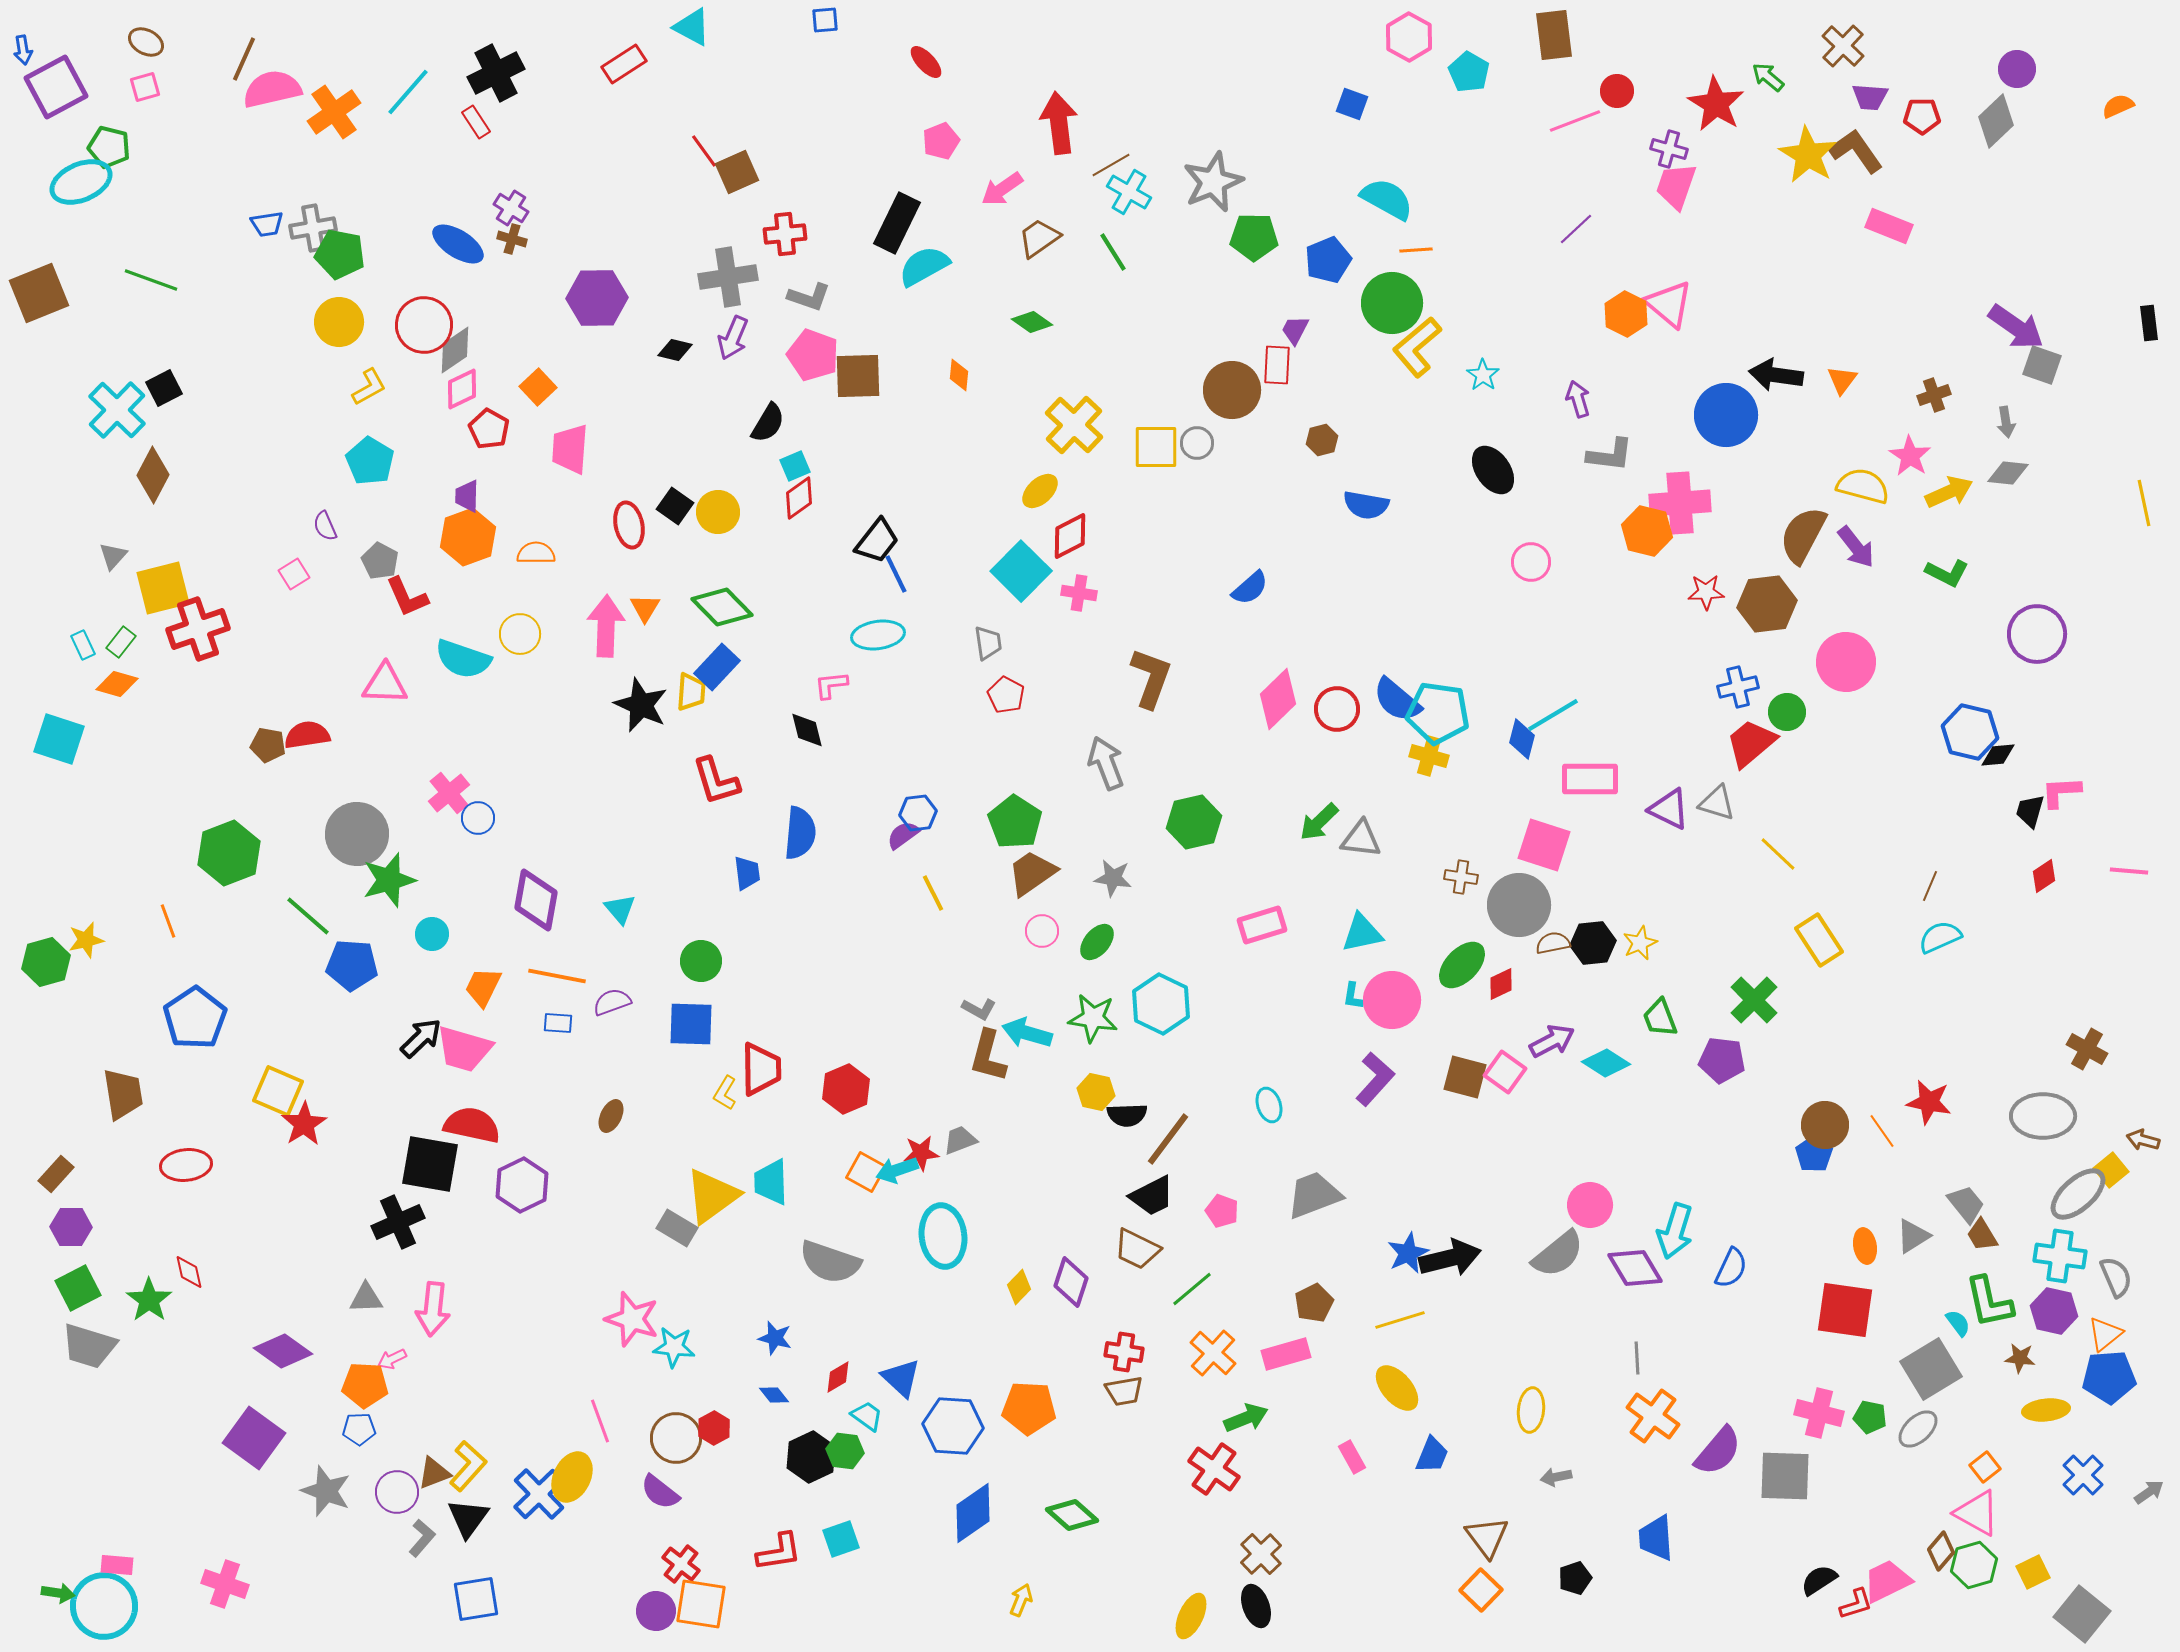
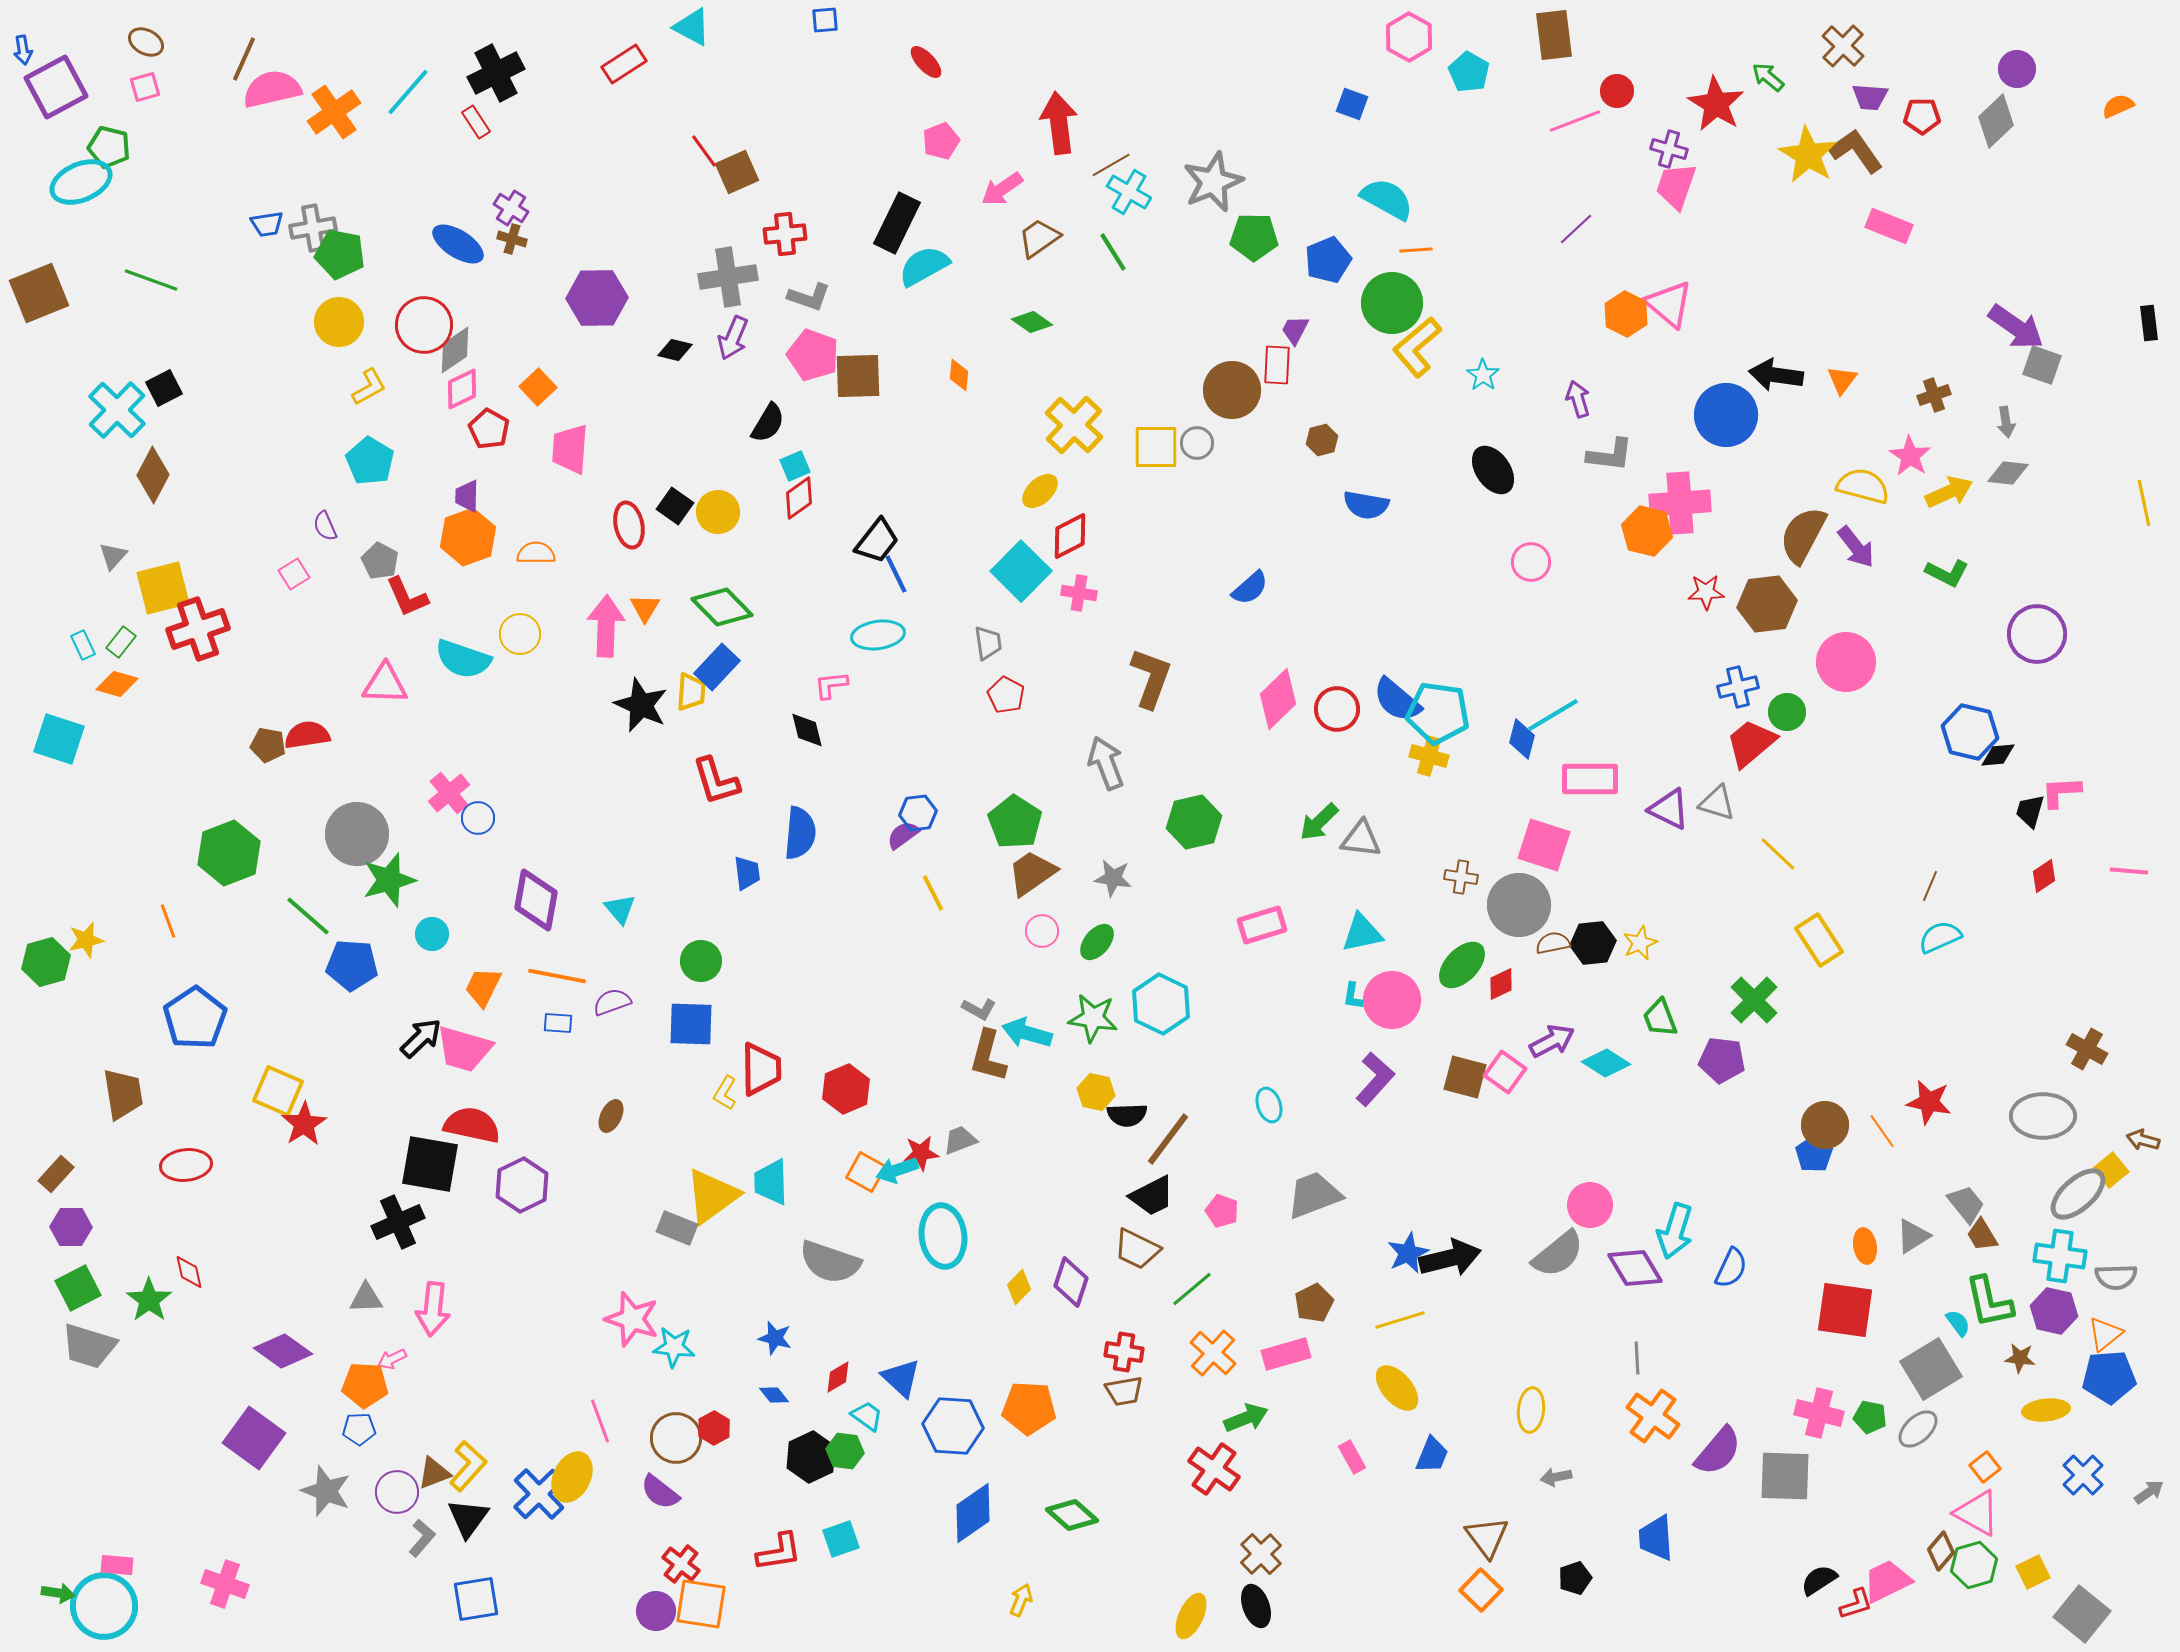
gray rectangle at (677, 1228): rotated 9 degrees counterclockwise
gray semicircle at (2116, 1277): rotated 111 degrees clockwise
